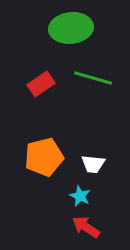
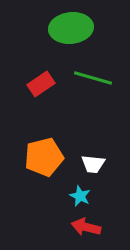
red arrow: rotated 20 degrees counterclockwise
